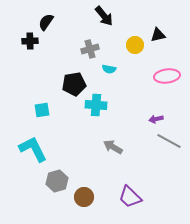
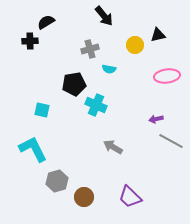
black semicircle: rotated 24 degrees clockwise
cyan cross: rotated 20 degrees clockwise
cyan square: rotated 21 degrees clockwise
gray line: moved 2 px right
